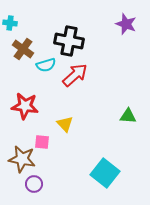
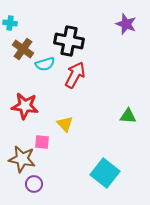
cyan semicircle: moved 1 px left, 1 px up
red arrow: rotated 20 degrees counterclockwise
